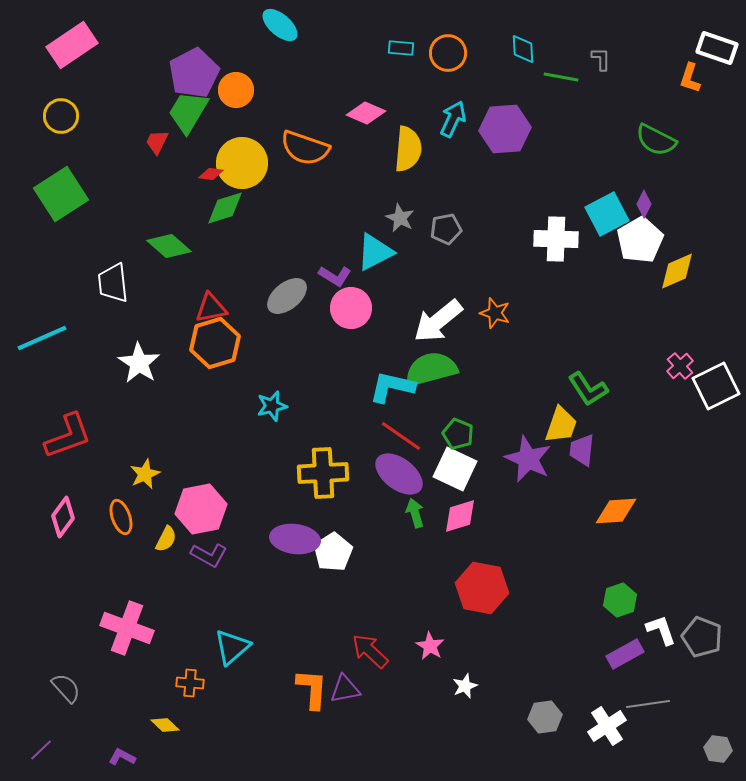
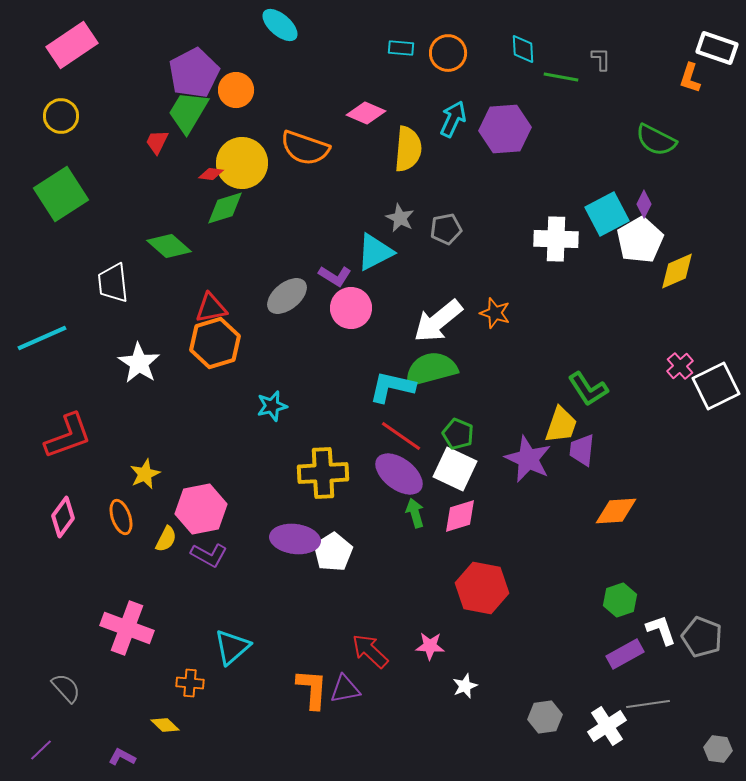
pink star at (430, 646): rotated 28 degrees counterclockwise
